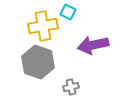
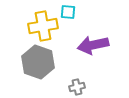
cyan square: rotated 21 degrees counterclockwise
gray cross: moved 6 px right
